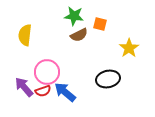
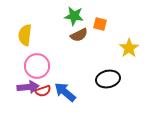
pink circle: moved 10 px left, 6 px up
purple arrow: moved 4 px right; rotated 125 degrees clockwise
